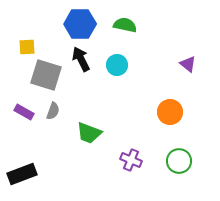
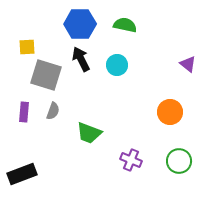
purple rectangle: rotated 66 degrees clockwise
